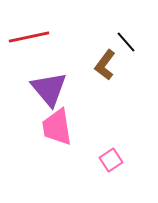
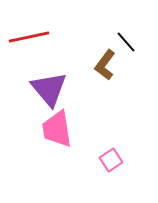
pink trapezoid: moved 2 px down
